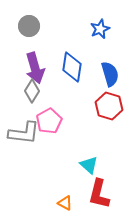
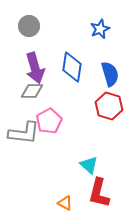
gray diamond: rotated 60 degrees clockwise
red L-shape: moved 1 px up
